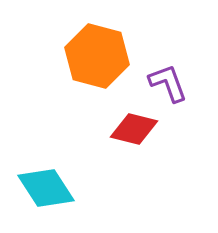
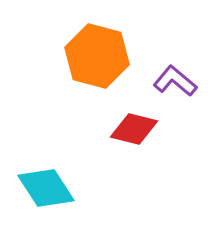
purple L-shape: moved 7 px right, 2 px up; rotated 30 degrees counterclockwise
